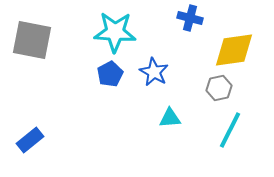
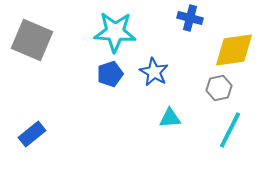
gray square: rotated 12 degrees clockwise
blue pentagon: rotated 10 degrees clockwise
blue rectangle: moved 2 px right, 6 px up
